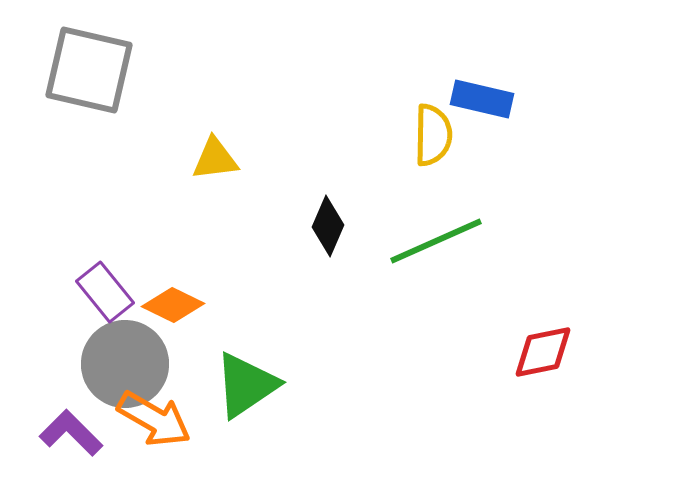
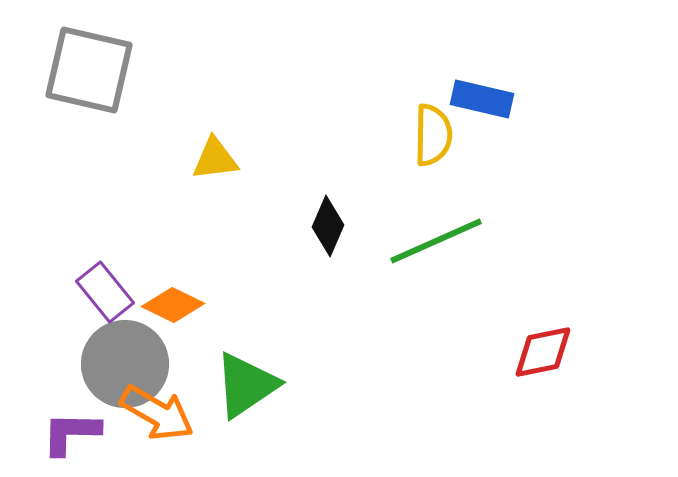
orange arrow: moved 3 px right, 6 px up
purple L-shape: rotated 44 degrees counterclockwise
